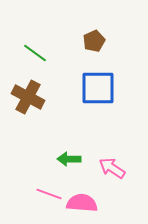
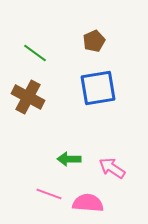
blue square: rotated 9 degrees counterclockwise
pink semicircle: moved 6 px right
